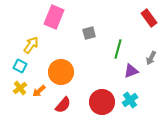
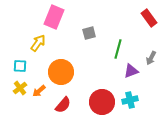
yellow arrow: moved 7 px right, 2 px up
cyan square: rotated 24 degrees counterclockwise
cyan cross: rotated 21 degrees clockwise
